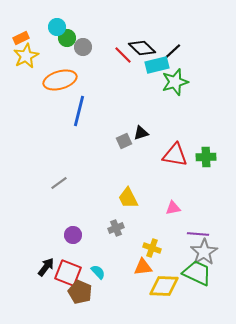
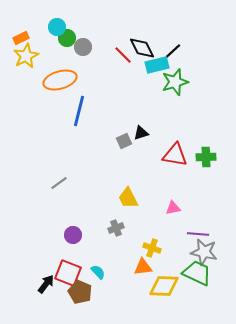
black diamond: rotated 20 degrees clockwise
gray star: rotated 28 degrees counterclockwise
black arrow: moved 17 px down
